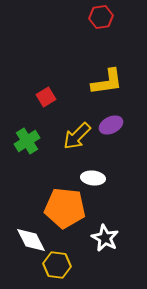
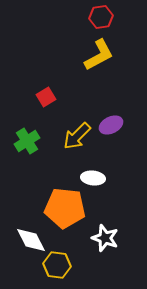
yellow L-shape: moved 8 px left, 27 px up; rotated 20 degrees counterclockwise
white star: rotated 8 degrees counterclockwise
